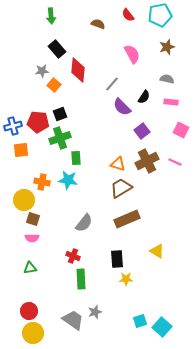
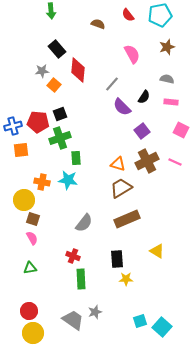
green arrow at (51, 16): moved 5 px up
pink semicircle at (32, 238): rotated 120 degrees counterclockwise
